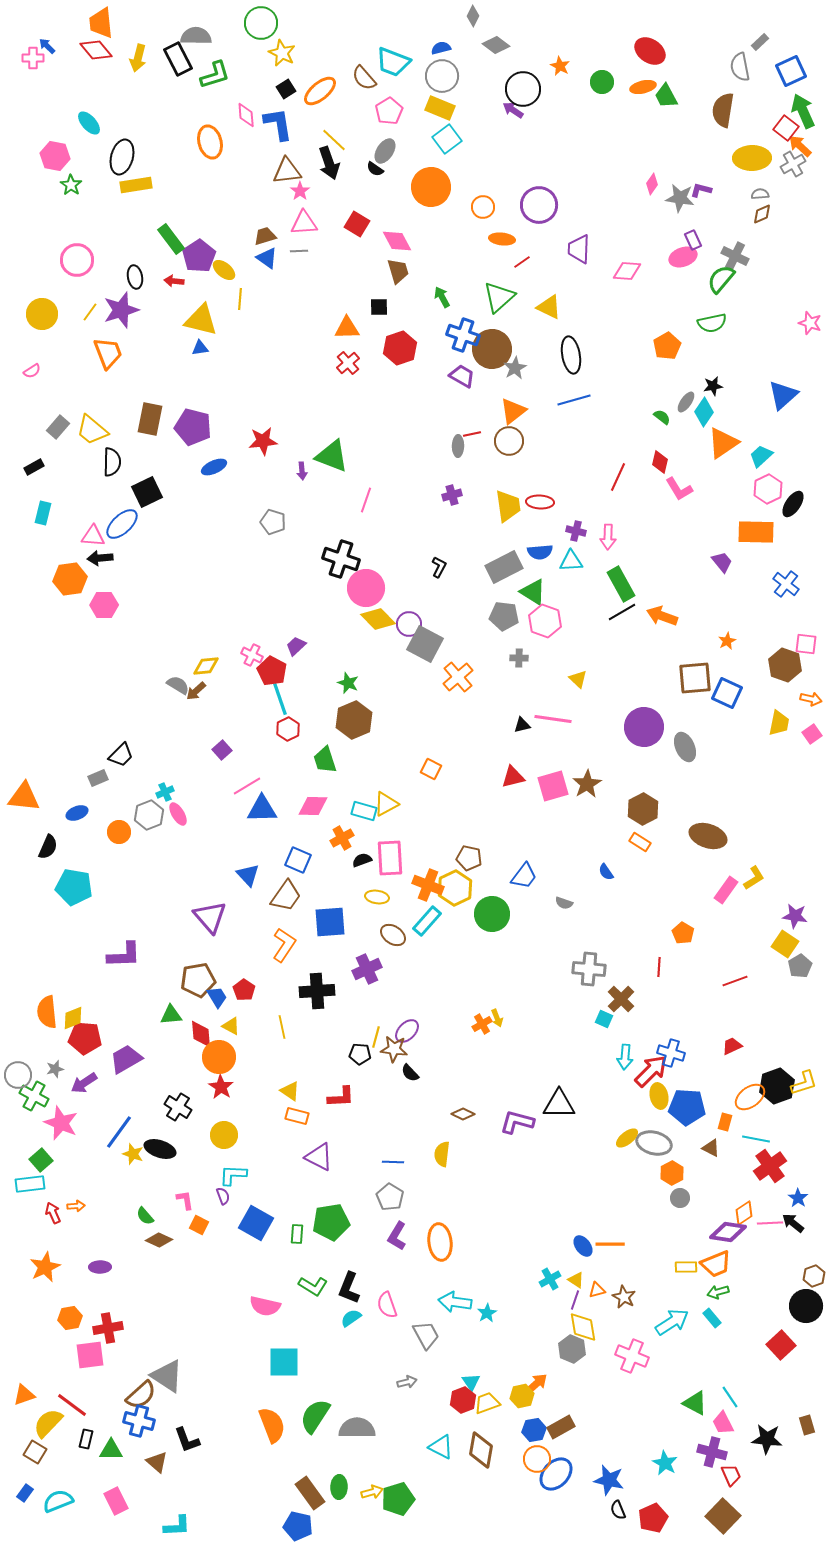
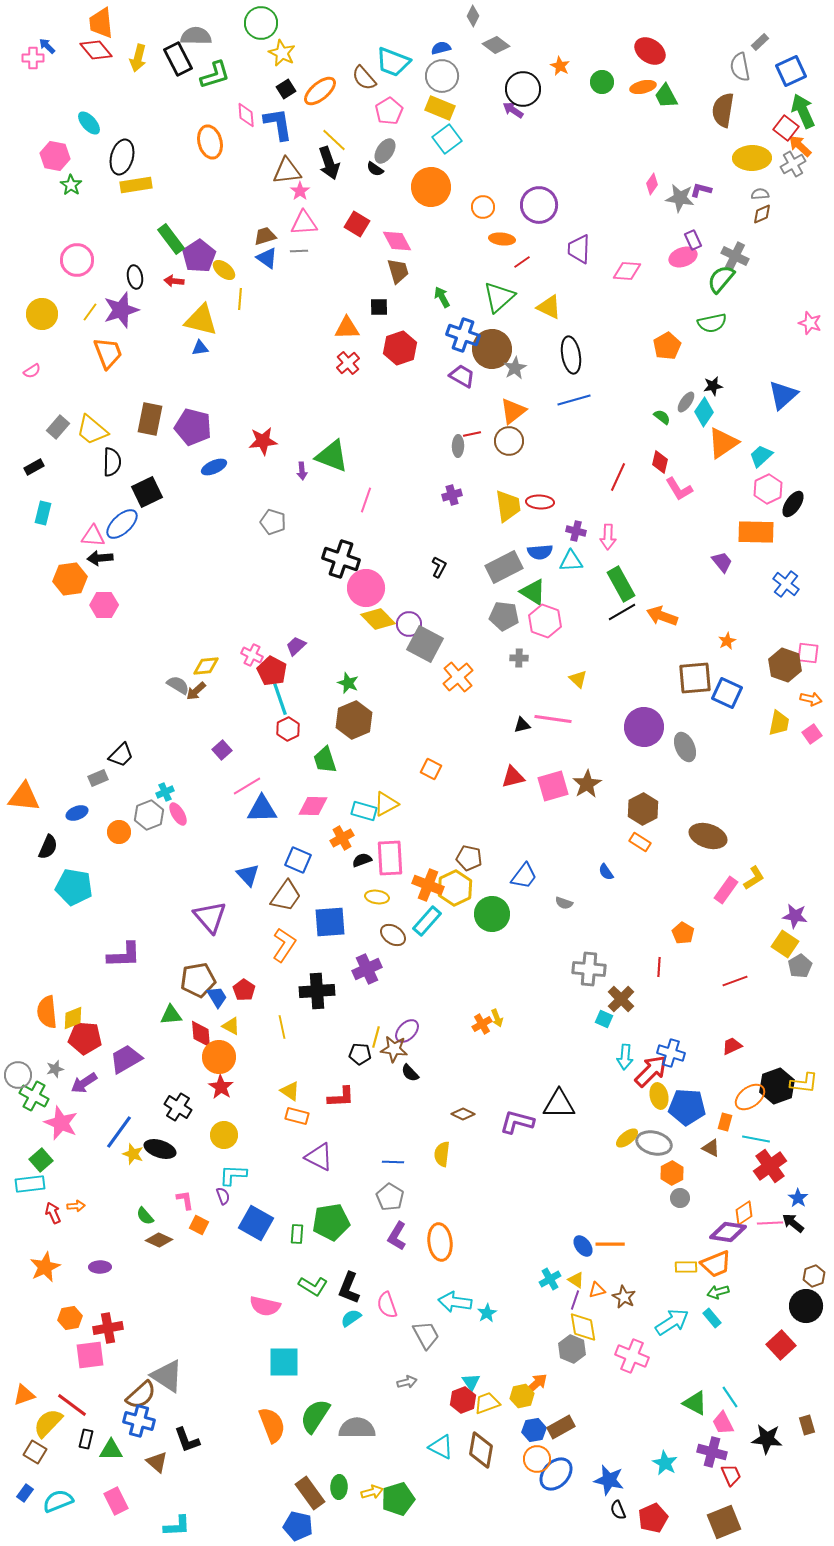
pink square at (806, 644): moved 2 px right, 9 px down
yellow L-shape at (804, 1083): rotated 24 degrees clockwise
brown square at (723, 1516): moved 1 px right, 6 px down; rotated 24 degrees clockwise
